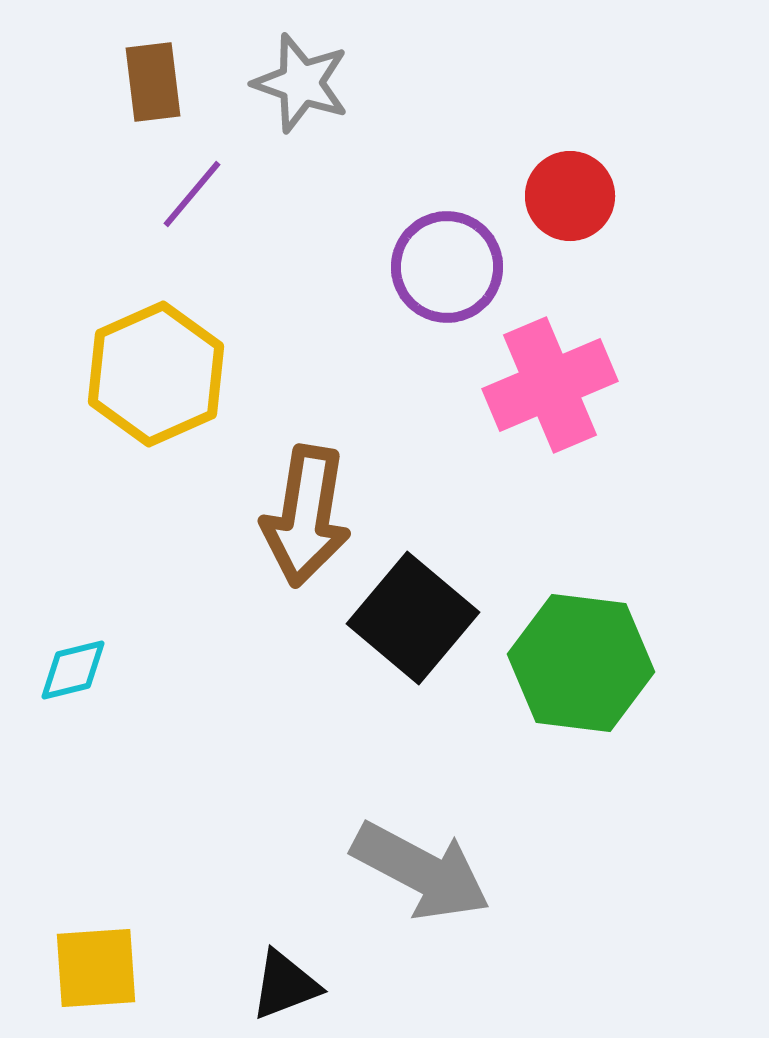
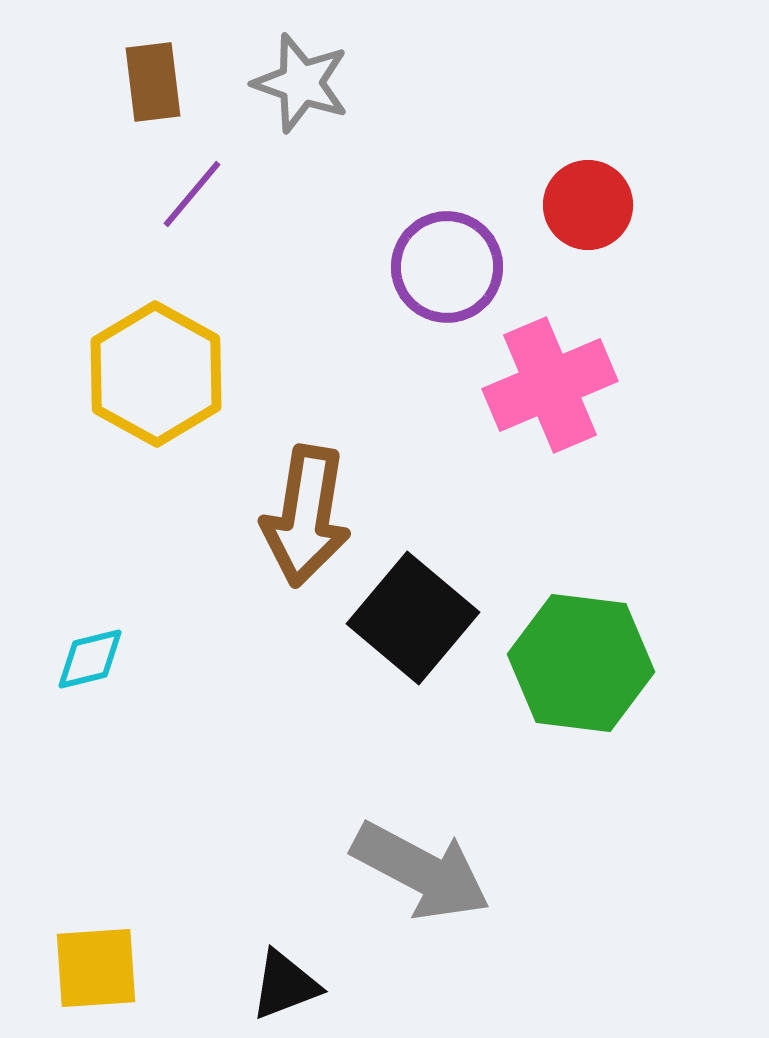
red circle: moved 18 px right, 9 px down
yellow hexagon: rotated 7 degrees counterclockwise
cyan diamond: moved 17 px right, 11 px up
